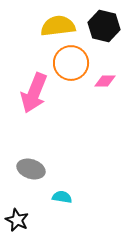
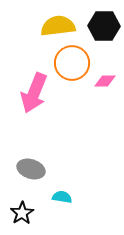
black hexagon: rotated 12 degrees counterclockwise
orange circle: moved 1 px right
black star: moved 5 px right, 7 px up; rotated 15 degrees clockwise
